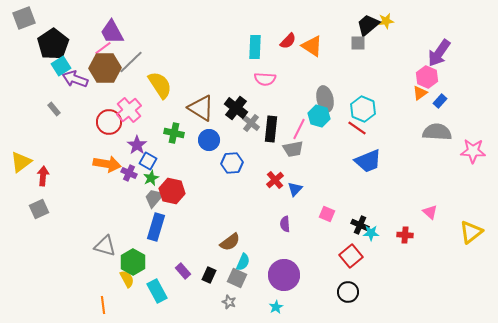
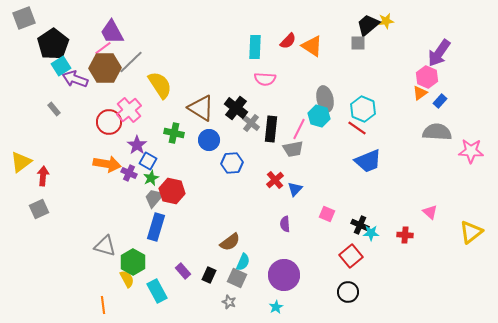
pink star at (473, 151): moved 2 px left
